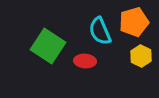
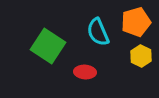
orange pentagon: moved 2 px right
cyan semicircle: moved 2 px left, 1 px down
red ellipse: moved 11 px down
